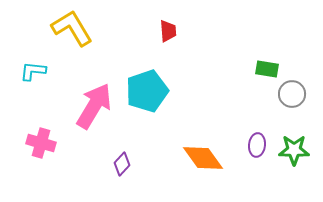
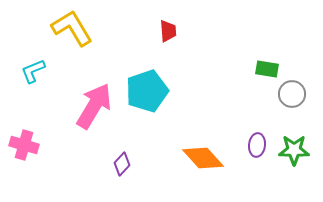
cyan L-shape: rotated 28 degrees counterclockwise
pink cross: moved 17 px left, 2 px down
orange diamond: rotated 6 degrees counterclockwise
